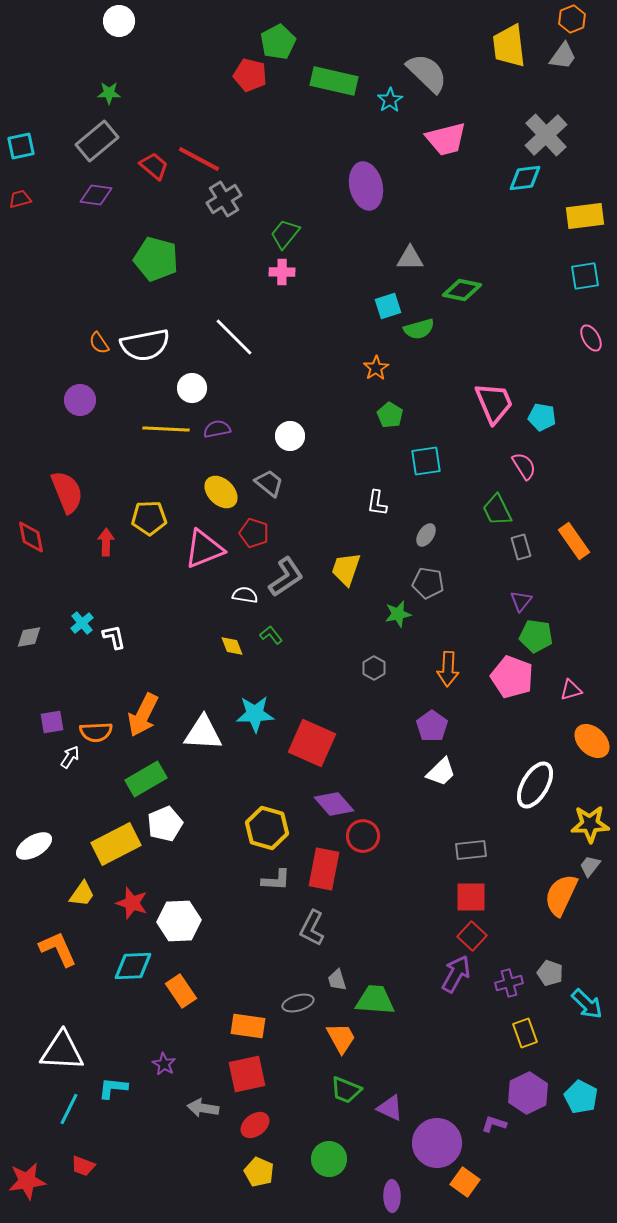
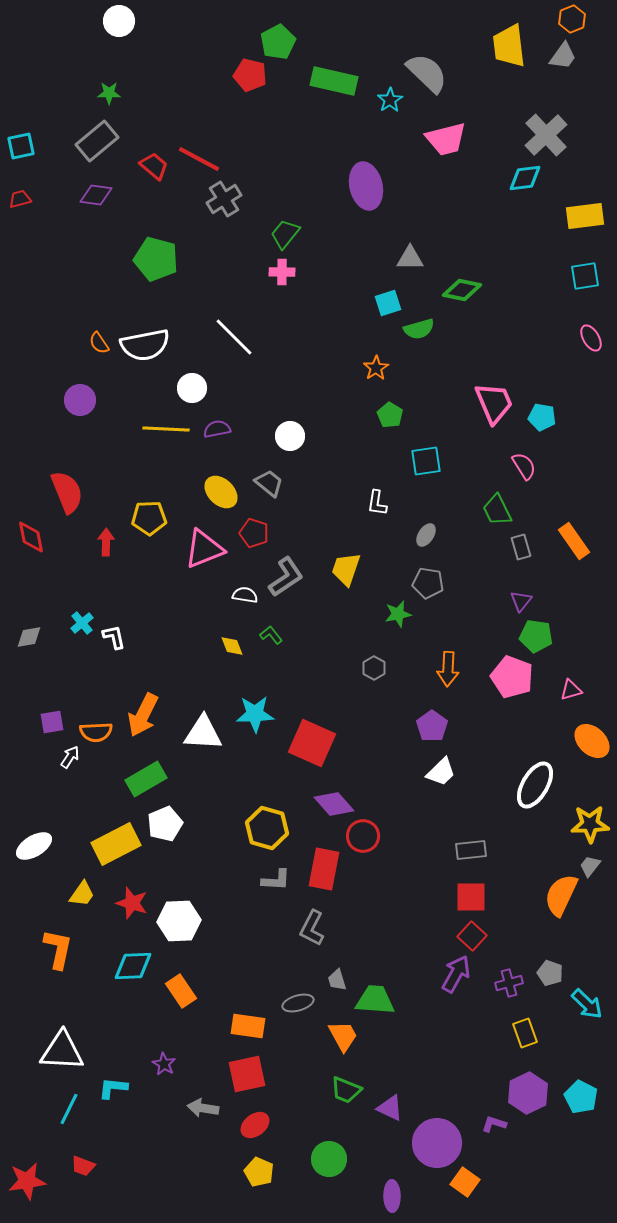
cyan square at (388, 306): moved 3 px up
orange L-shape at (58, 949): rotated 36 degrees clockwise
orange trapezoid at (341, 1038): moved 2 px right, 2 px up
